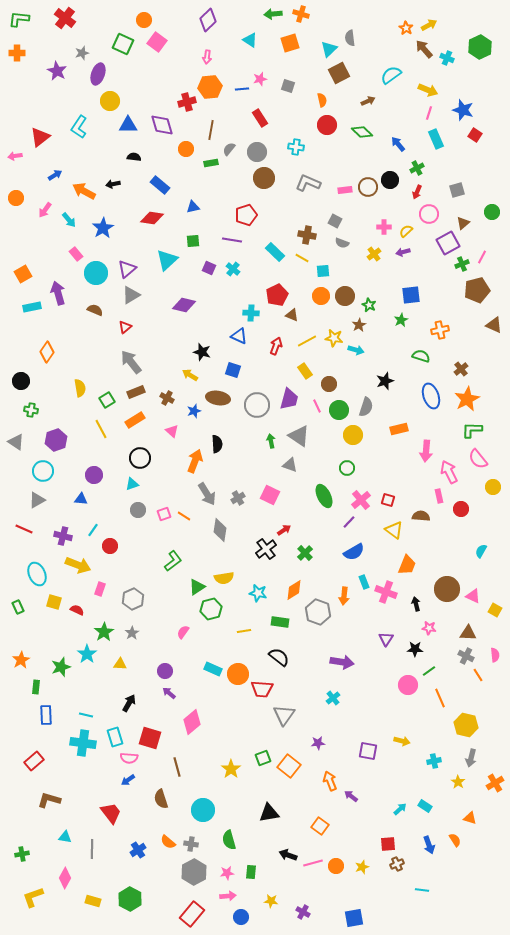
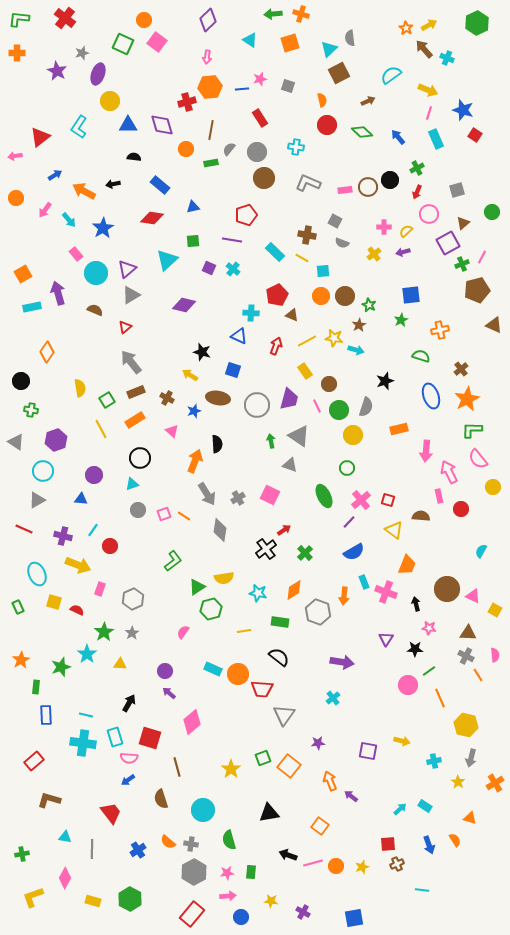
green hexagon at (480, 47): moved 3 px left, 24 px up
blue arrow at (398, 144): moved 7 px up
